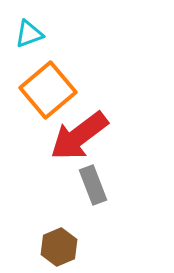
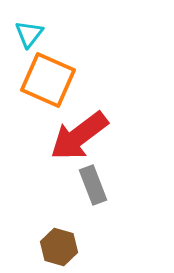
cyan triangle: rotated 32 degrees counterclockwise
orange square: moved 10 px up; rotated 26 degrees counterclockwise
brown hexagon: rotated 21 degrees counterclockwise
